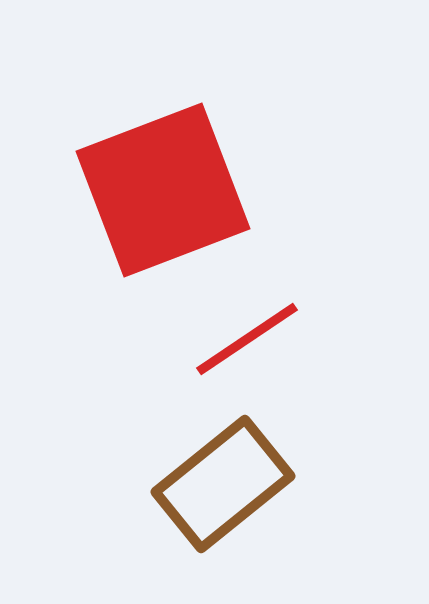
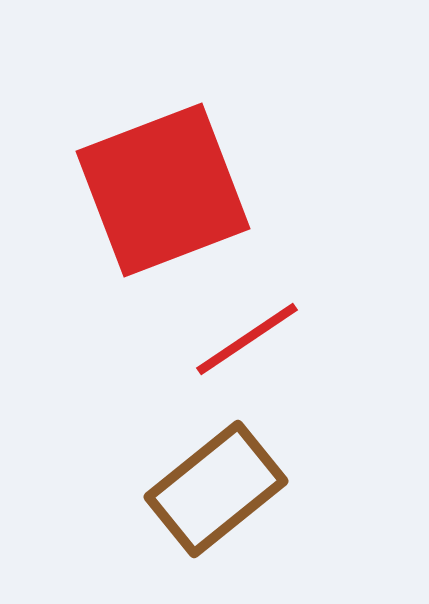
brown rectangle: moved 7 px left, 5 px down
